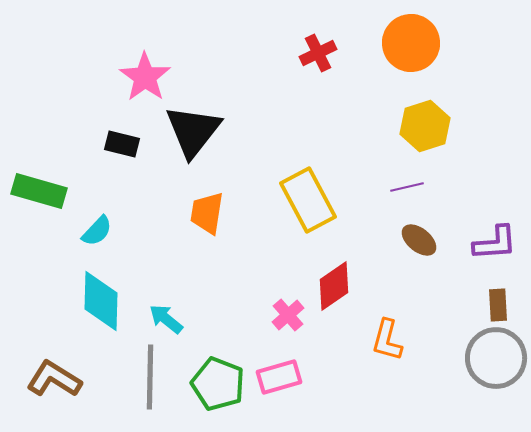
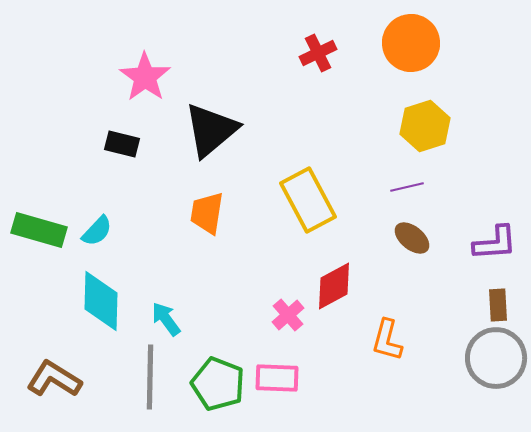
black triangle: moved 18 px right, 1 px up; rotated 12 degrees clockwise
green rectangle: moved 39 px down
brown ellipse: moved 7 px left, 2 px up
red diamond: rotated 6 degrees clockwise
cyan arrow: rotated 15 degrees clockwise
pink rectangle: moved 2 px left, 1 px down; rotated 18 degrees clockwise
